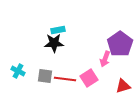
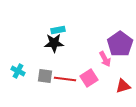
pink arrow: rotated 49 degrees counterclockwise
